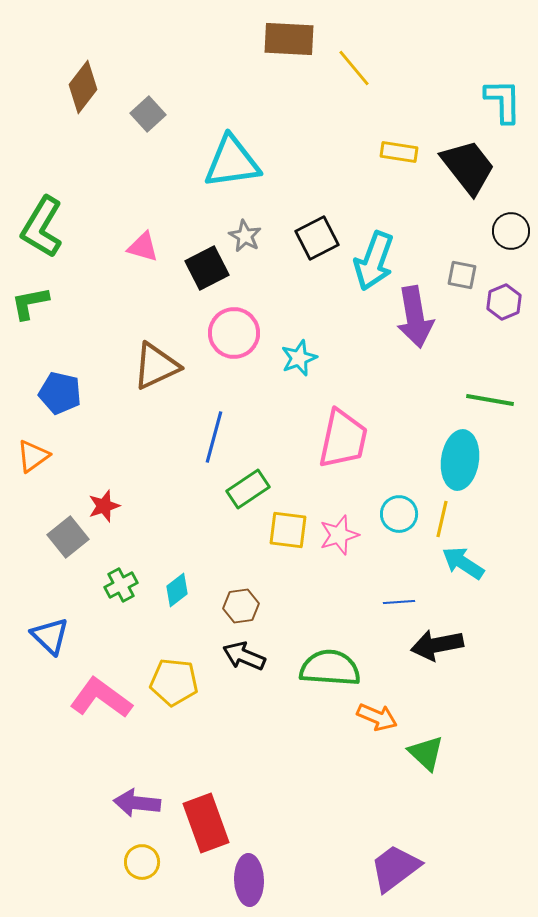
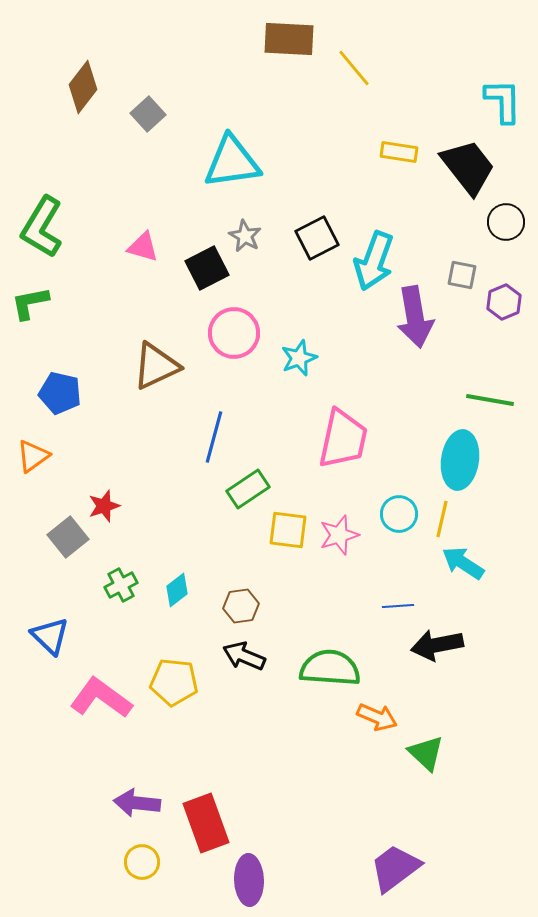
black circle at (511, 231): moved 5 px left, 9 px up
blue line at (399, 602): moved 1 px left, 4 px down
